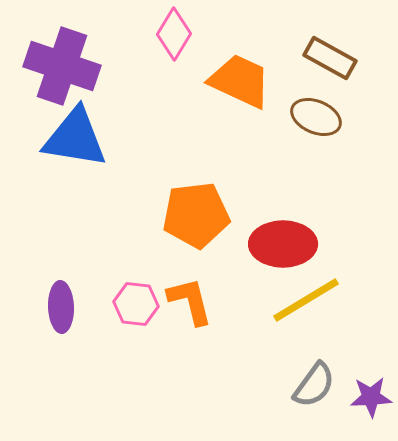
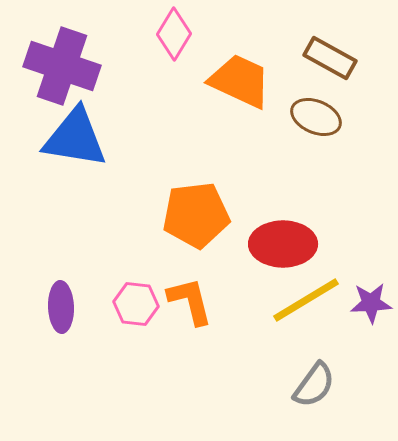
purple star: moved 94 px up
